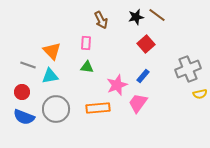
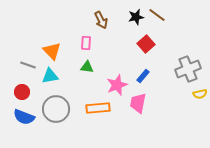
pink trapezoid: rotated 25 degrees counterclockwise
